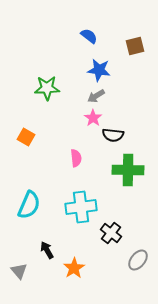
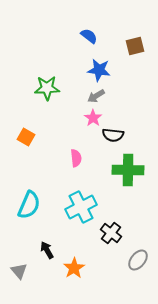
cyan cross: rotated 20 degrees counterclockwise
